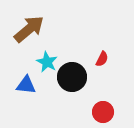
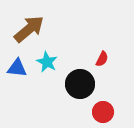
black circle: moved 8 px right, 7 px down
blue triangle: moved 9 px left, 17 px up
